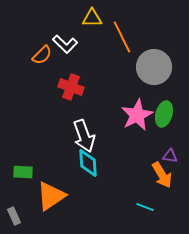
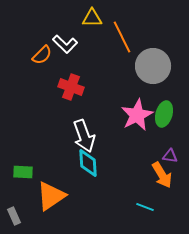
gray circle: moved 1 px left, 1 px up
